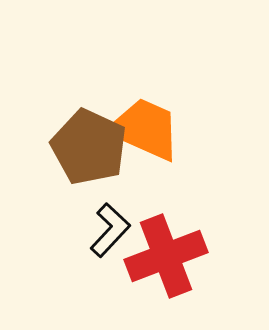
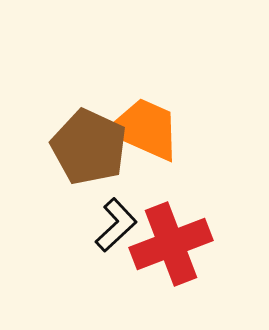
black L-shape: moved 6 px right, 5 px up; rotated 4 degrees clockwise
red cross: moved 5 px right, 12 px up
